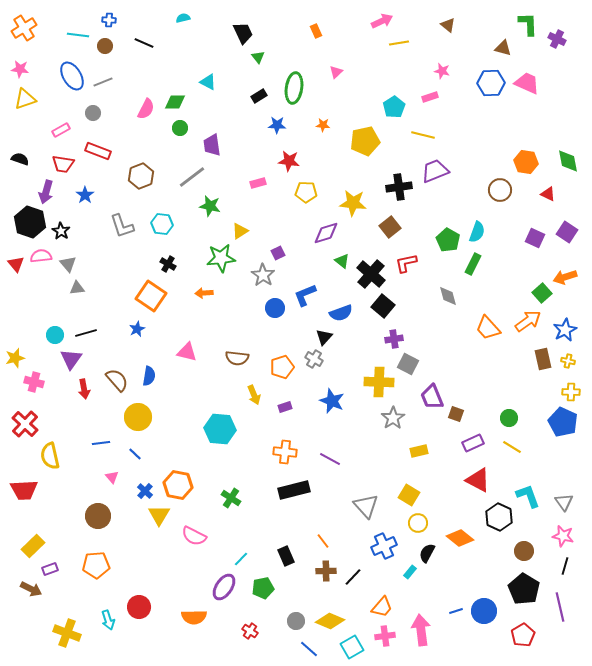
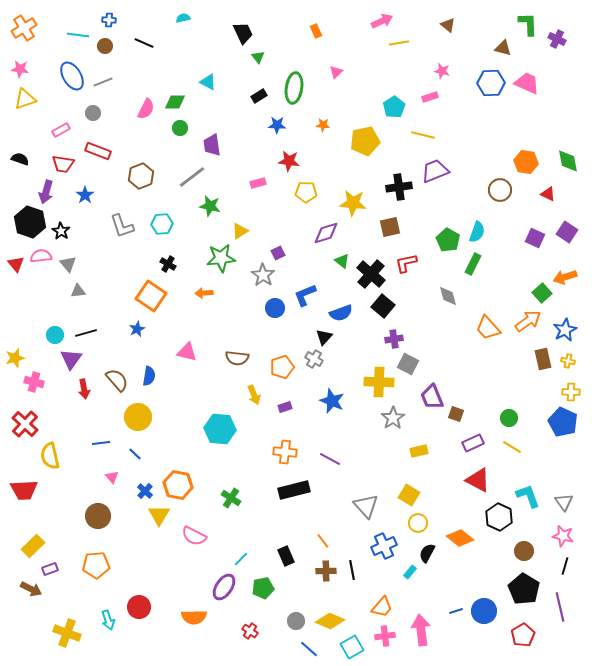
cyan hexagon at (162, 224): rotated 10 degrees counterclockwise
brown square at (390, 227): rotated 25 degrees clockwise
gray triangle at (77, 288): moved 1 px right, 3 px down
black line at (353, 577): moved 1 px left, 7 px up; rotated 54 degrees counterclockwise
